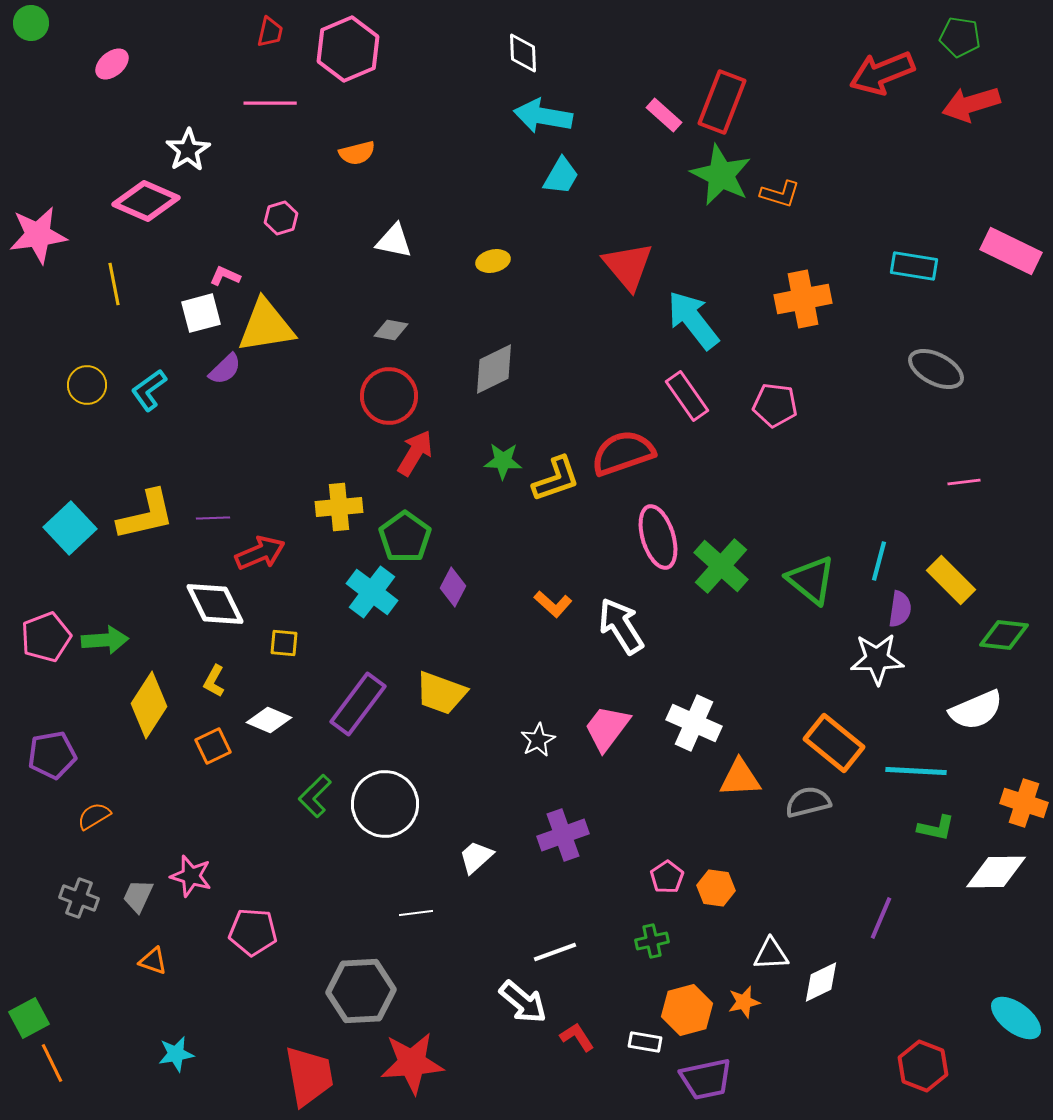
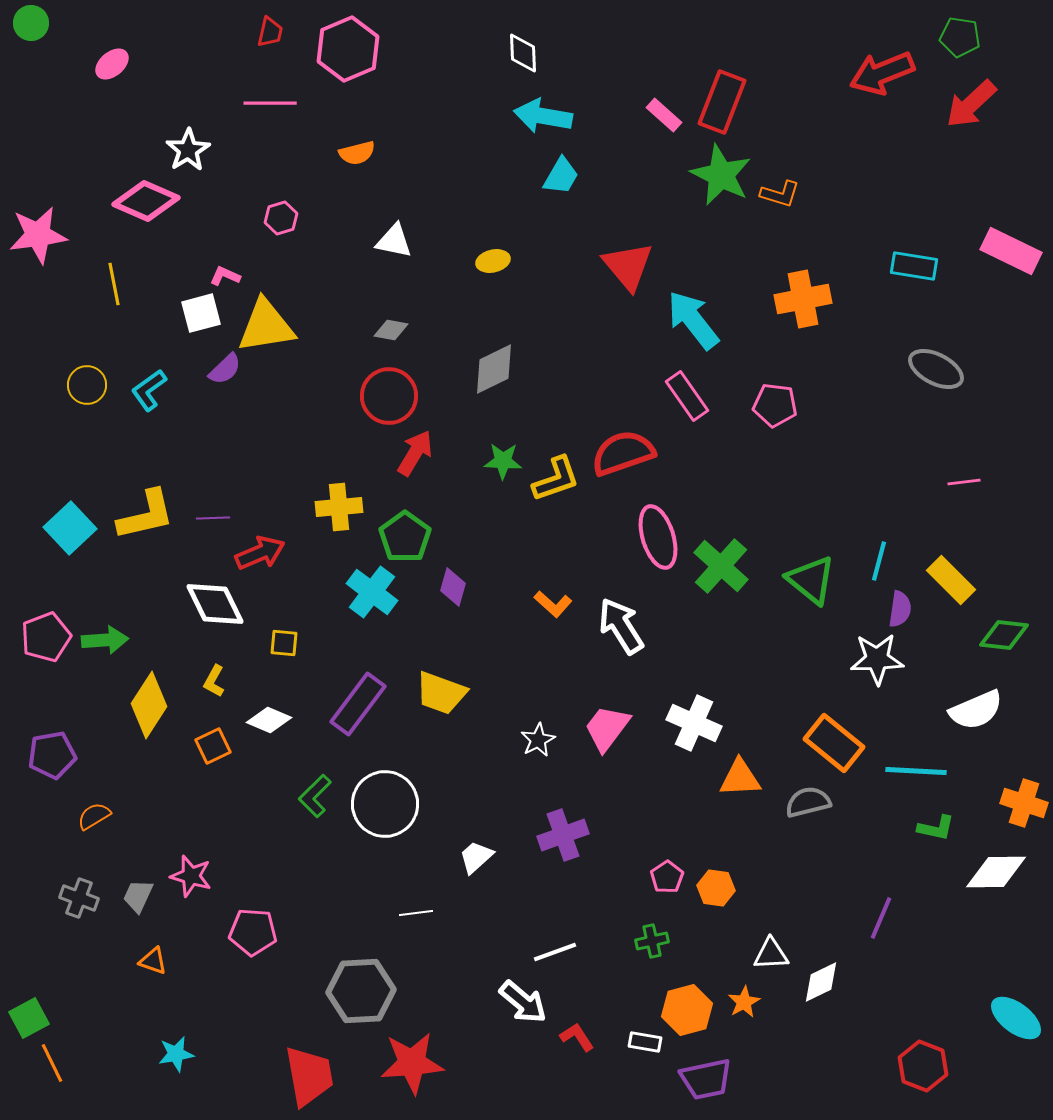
red arrow at (971, 104): rotated 26 degrees counterclockwise
purple diamond at (453, 587): rotated 12 degrees counterclockwise
orange star at (744, 1002): rotated 16 degrees counterclockwise
